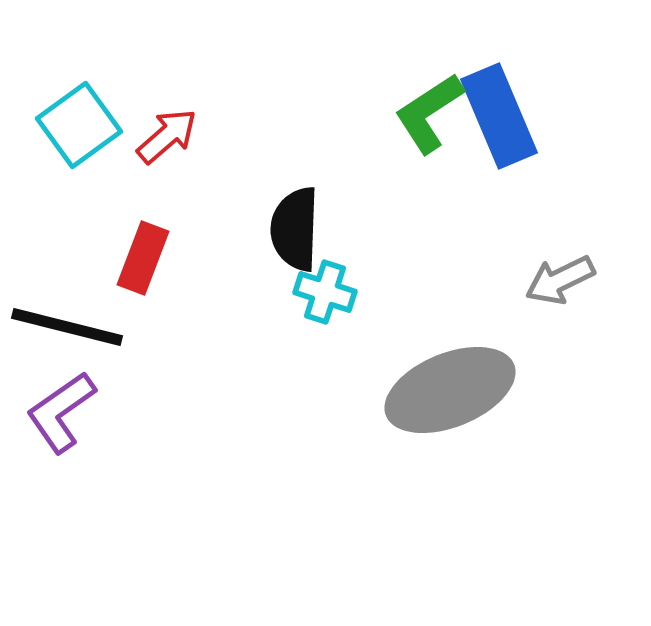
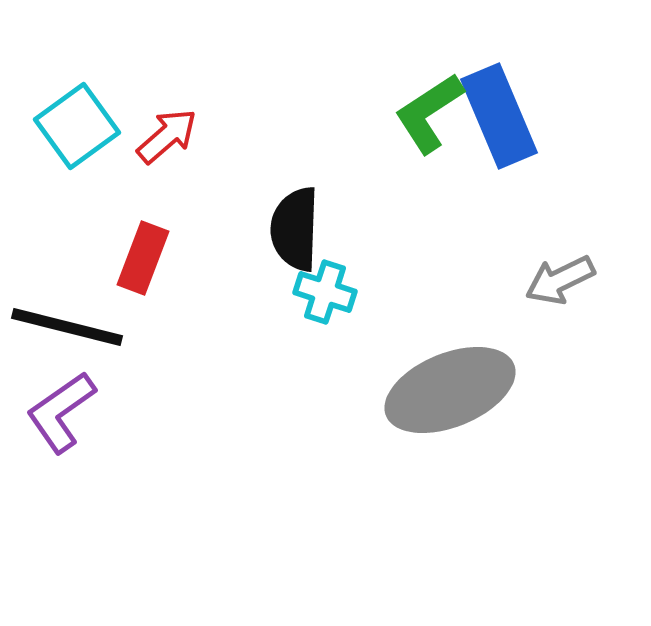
cyan square: moved 2 px left, 1 px down
